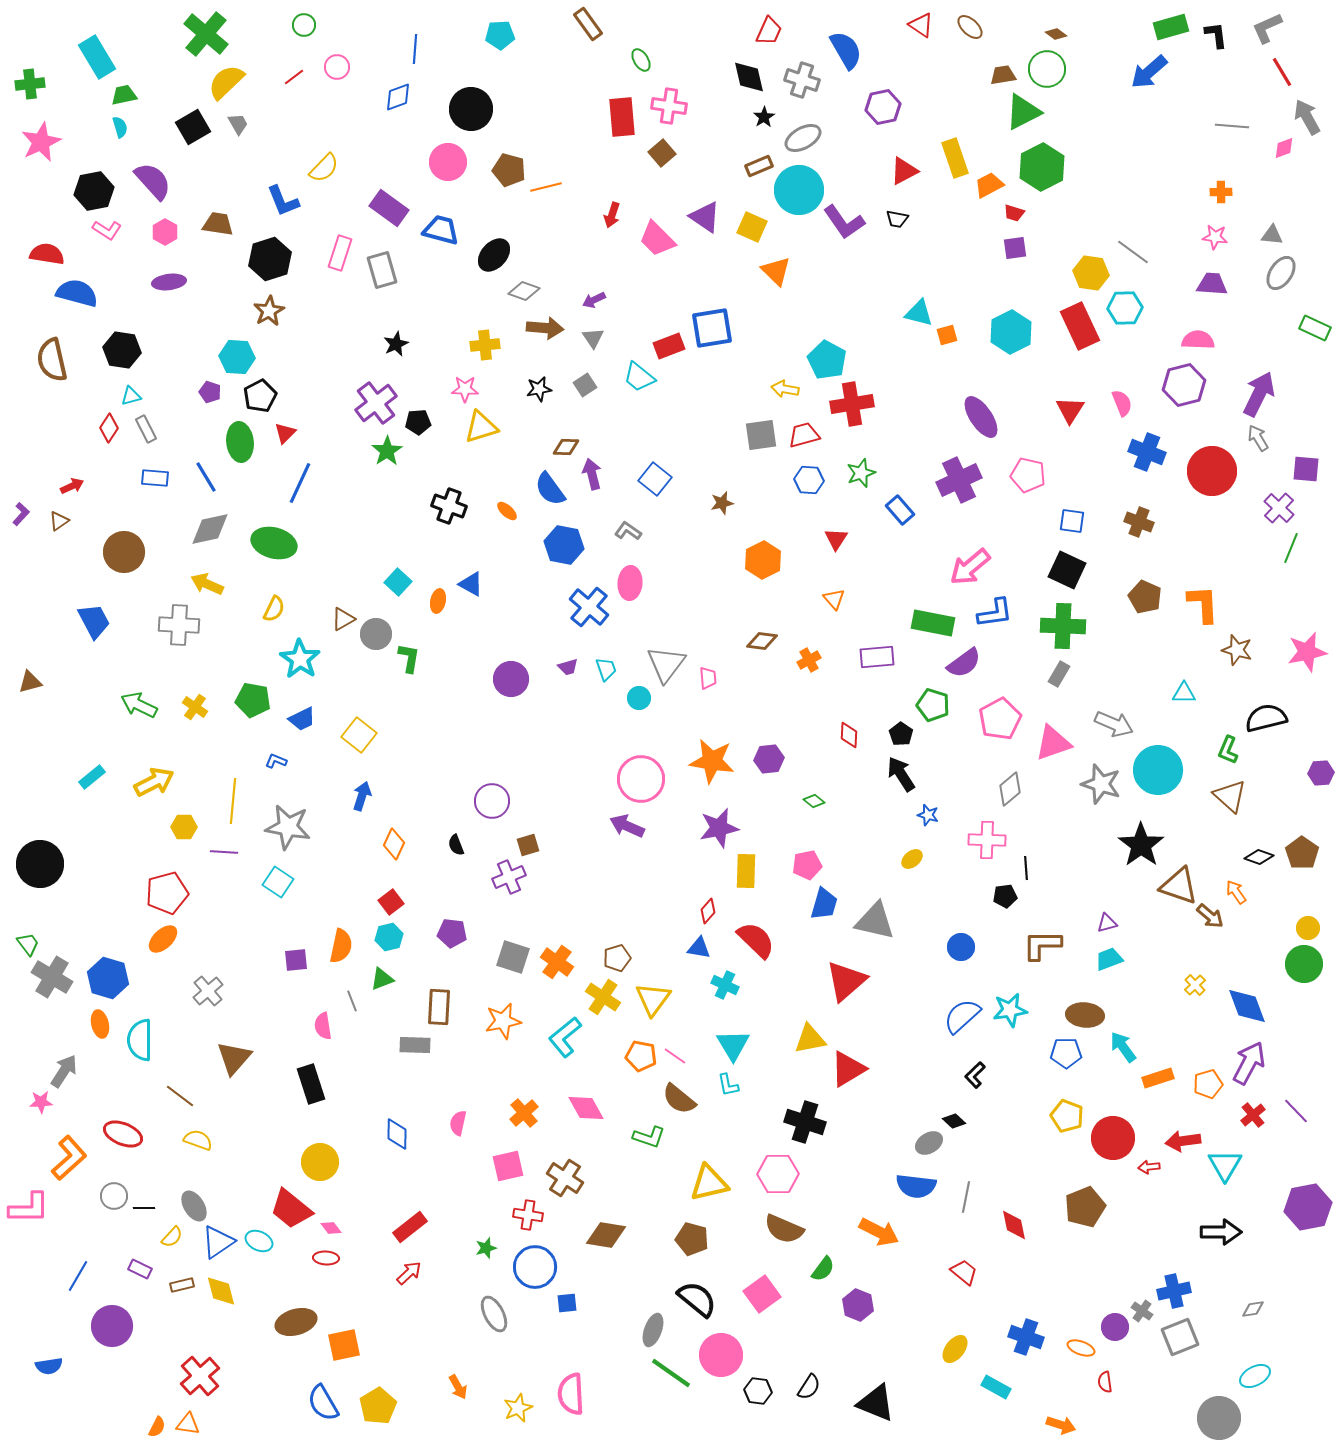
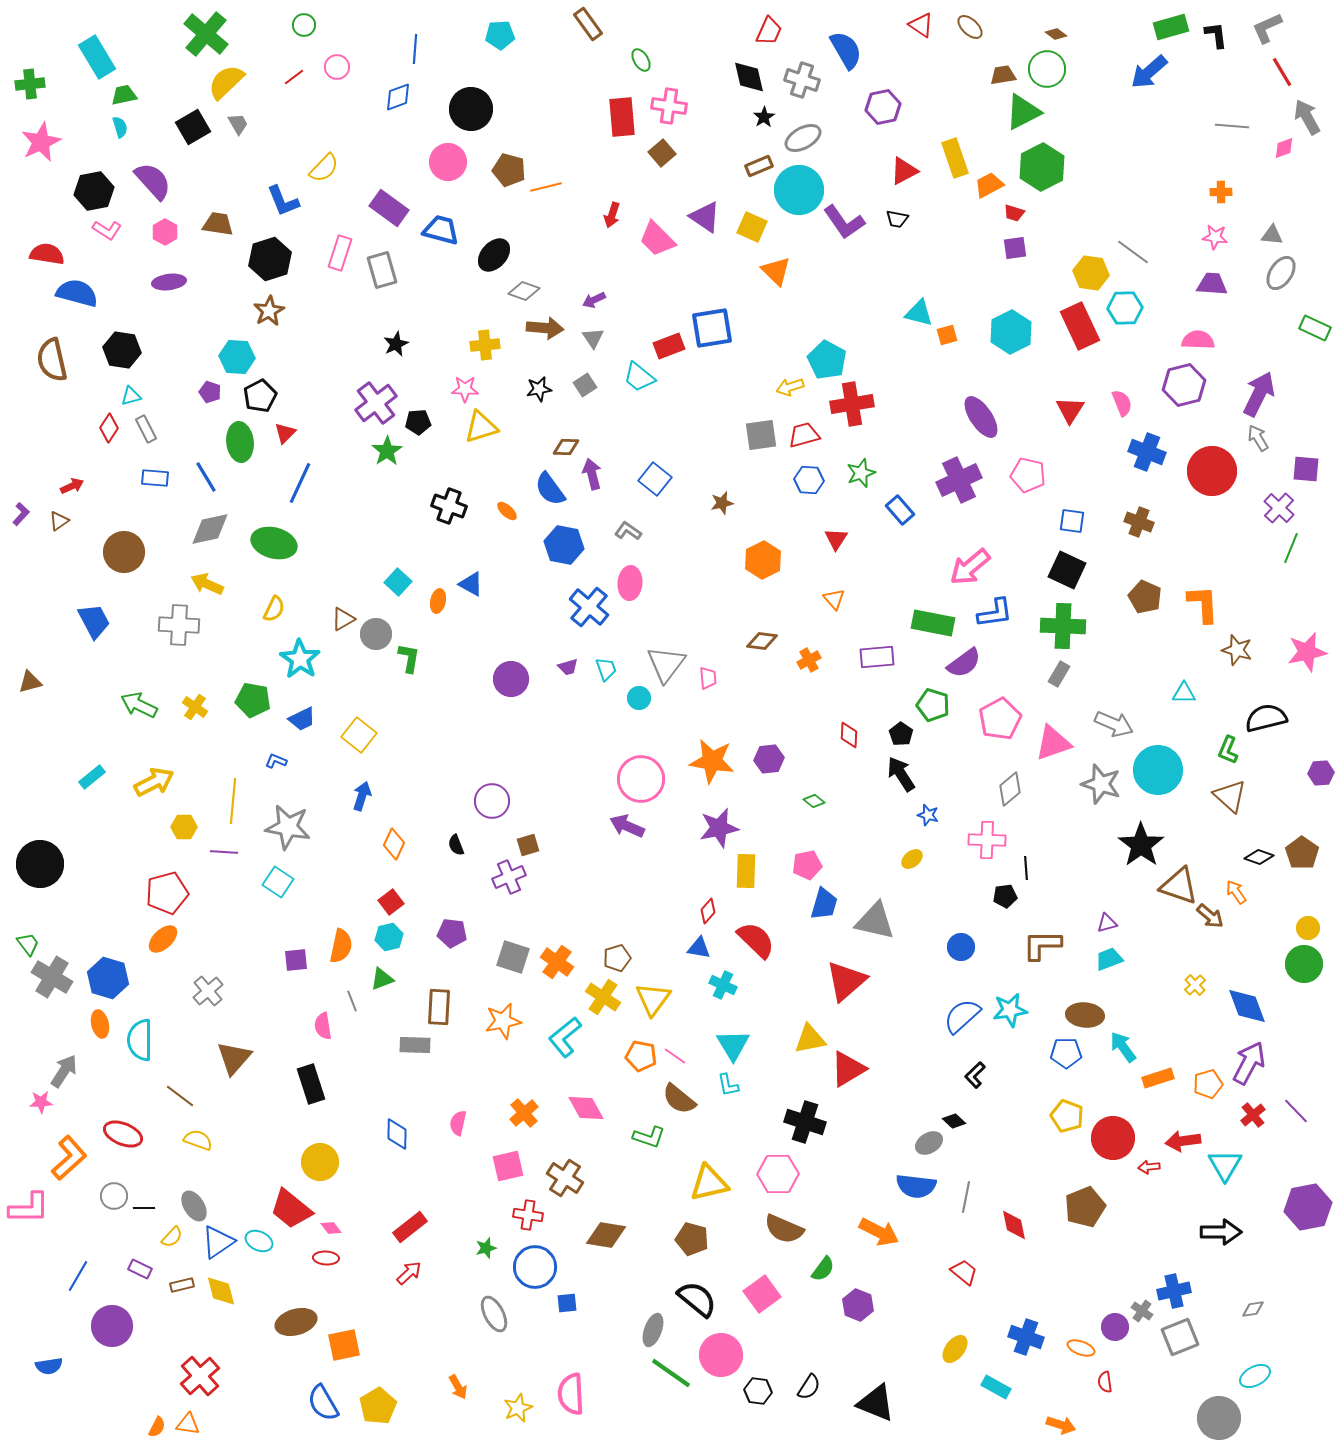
yellow arrow at (785, 389): moved 5 px right, 2 px up; rotated 28 degrees counterclockwise
cyan cross at (725, 985): moved 2 px left
